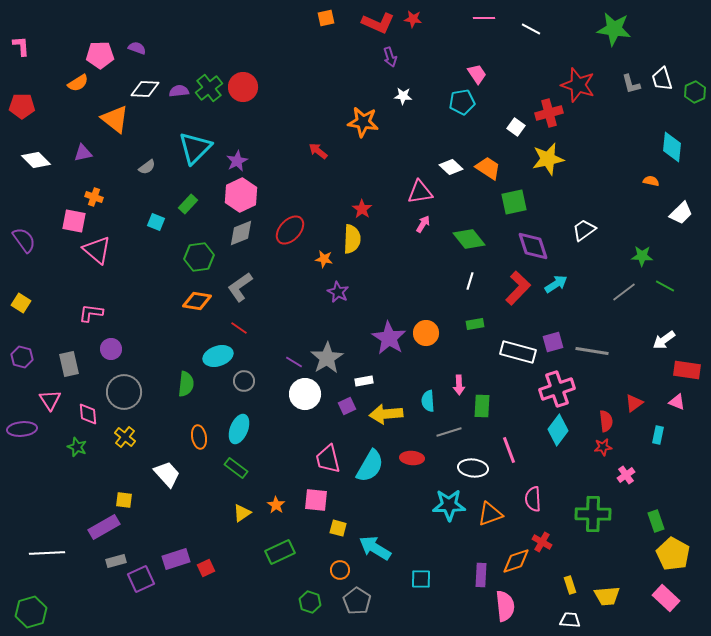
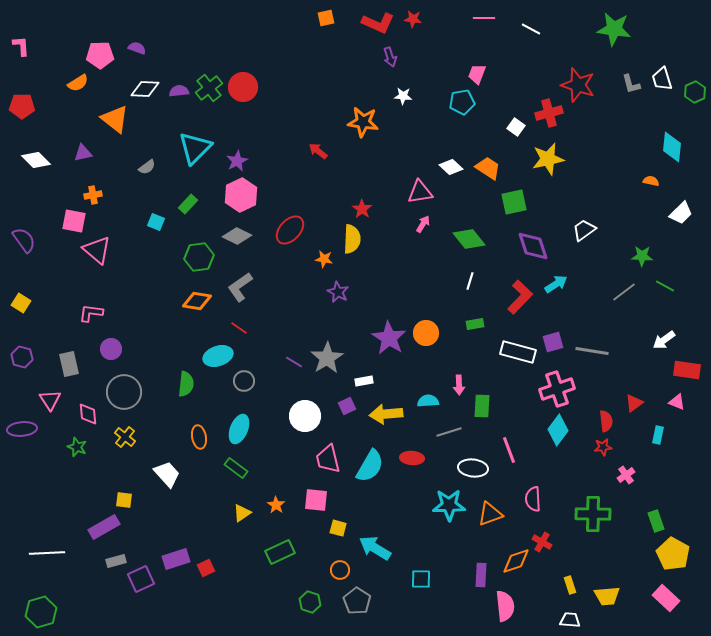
pink trapezoid at (477, 74): rotated 125 degrees counterclockwise
orange cross at (94, 197): moved 1 px left, 2 px up; rotated 30 degrees counterclockwise
gray diamond at (241, 233): moved 4 px left, 3 px down; rotated 48 degrees clockwise
red L-shape at (518, 288): moved 2 px right, 9 px down
white circle at (305, 394): moved 22 px down
cyan semicircle at (428, 401): rotated 90 degrees clockwise
green hexagon at (31, 612): moved 10 px right
